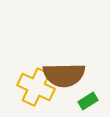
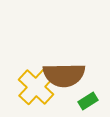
yellow cross: rotated 18 degrees clockwise
